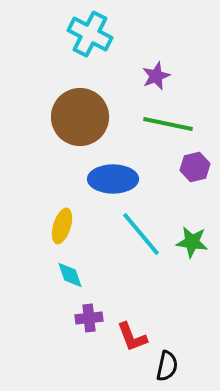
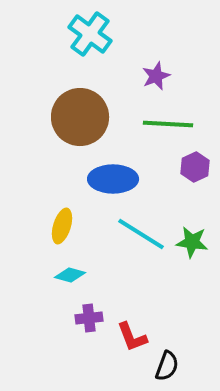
cyan cross: rotated 9 degrees clockwise
green line: rotated 9 degrees counterclockwise
purple hexagon: rotated 12 degrees counterclockwise
cyan line: rotated 18 degrees counterclockwise
cyan diamond: rotated 56 degrees counterclockwise
black semicircle: rotated 8 degrees clockwise
